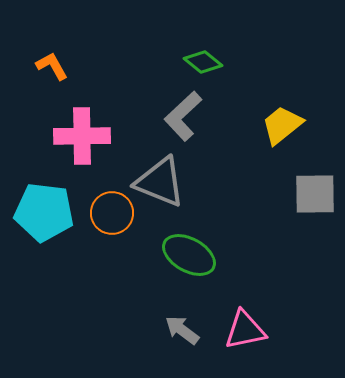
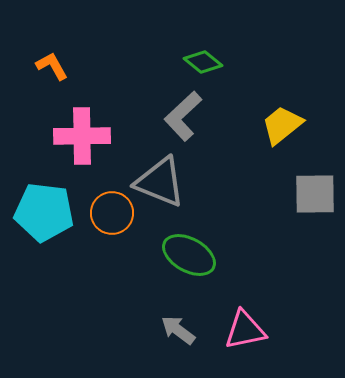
gray arrow: moved 4 px left
